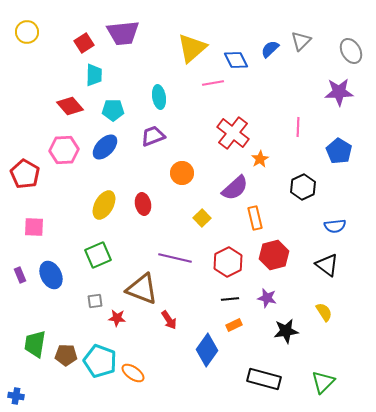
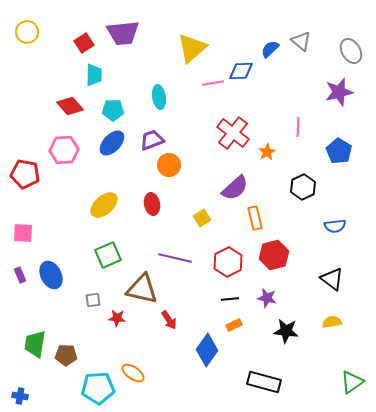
gray triangle at (301, 41): rotated 35 degrees counterclockwise
blue diamond at (236, 60): moved 5 px right, 11 px down; rotated 65 degrees counterclockwise
purple star at (339, 92): rotated 12 degrees counterclockwise
purple trapezoid at (153, 136): moved 1 px left, 4 px down
blue ellipse at (105, 147): moved 7 px right, 4 px up
orange star at (260, 159): moved 7 px right, 7 px up
orange circle at (182, 173): moved 13 px left, 8 px up
red pentagon at (25, 174): rotated 20 degrees counterclockwise
red ellipse at (143, 204): moved 9 px right
yellow ellipse at (104, 205): rotated 20 degrees clockwise
yellow square at (202, 218): rotated 12 degrees clockwise
pink square at (34, 227): moved 11 px left, 6 px down
green square at (98, 255): moved 10 px right
black triangle at (327, 265): moved 5 px right, 14 px down
brown triangle at (142, 289): rotated 8 degrees counterclockwise
gray square at (95, 301): moved 2 px left, 1 px up
yellow semicircle at (324, 312): moved 8 px right, 10 px down; rotated 66 degrees counterclockwise
black star at (286, 331): rotated 15 degrees clockwise
cyan pentagon at (100, 361): moved 2 px left, 27 px down; rotated 24 degrees counterclockwise
black rectangle at (264, 379): moved 3 px down
green triangle at (323, 382): moved 29 px right; rotated 10 degrees clockwise
blue cross at (16, 396): moved 4 px right
